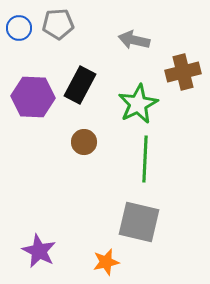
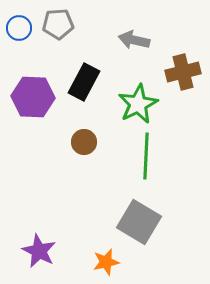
black rectangle: moved 4 px right, 3 px up
green line: moved 1 px right, 3 px up
gray square: rotated 18 degrees clockwise
